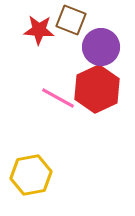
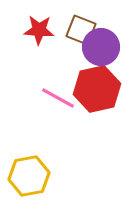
brown square: moved 10 px right, 10 px down
red hexagon: rotated 12 degrees clockwise
yellow hexagon: moved 2 px left, 1 px down
